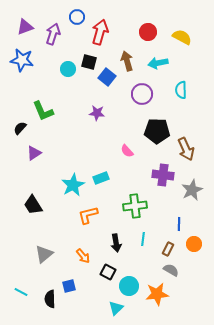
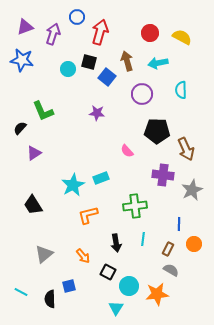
red circle at (148, 32): moved 2 px right, 1 px down
cyan triangle at (116, 308): rotated 14 degrees counterclockwise
